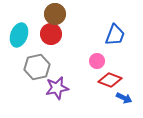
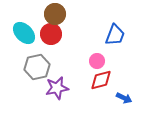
cyan ellipse: moved 5 px right, 2 px up; rotated 65 degrees counterclockwise
red diamond: moved 9 px left; rotated 35 degrees counterclockwise
